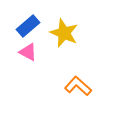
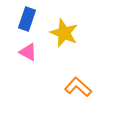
blue rectangle: moved 1 px left, 7 px up; rotated 30 degrees counterclockwise
orange L-shape: moved 1 px down
